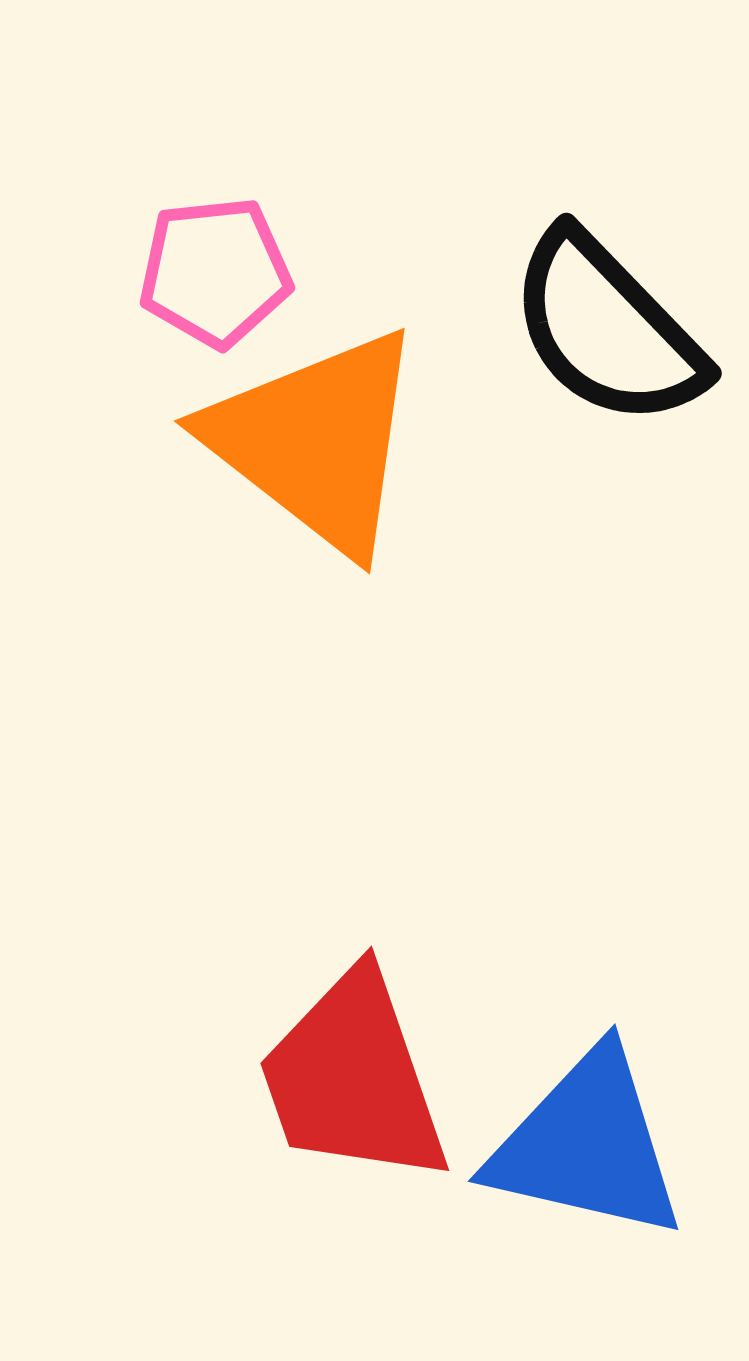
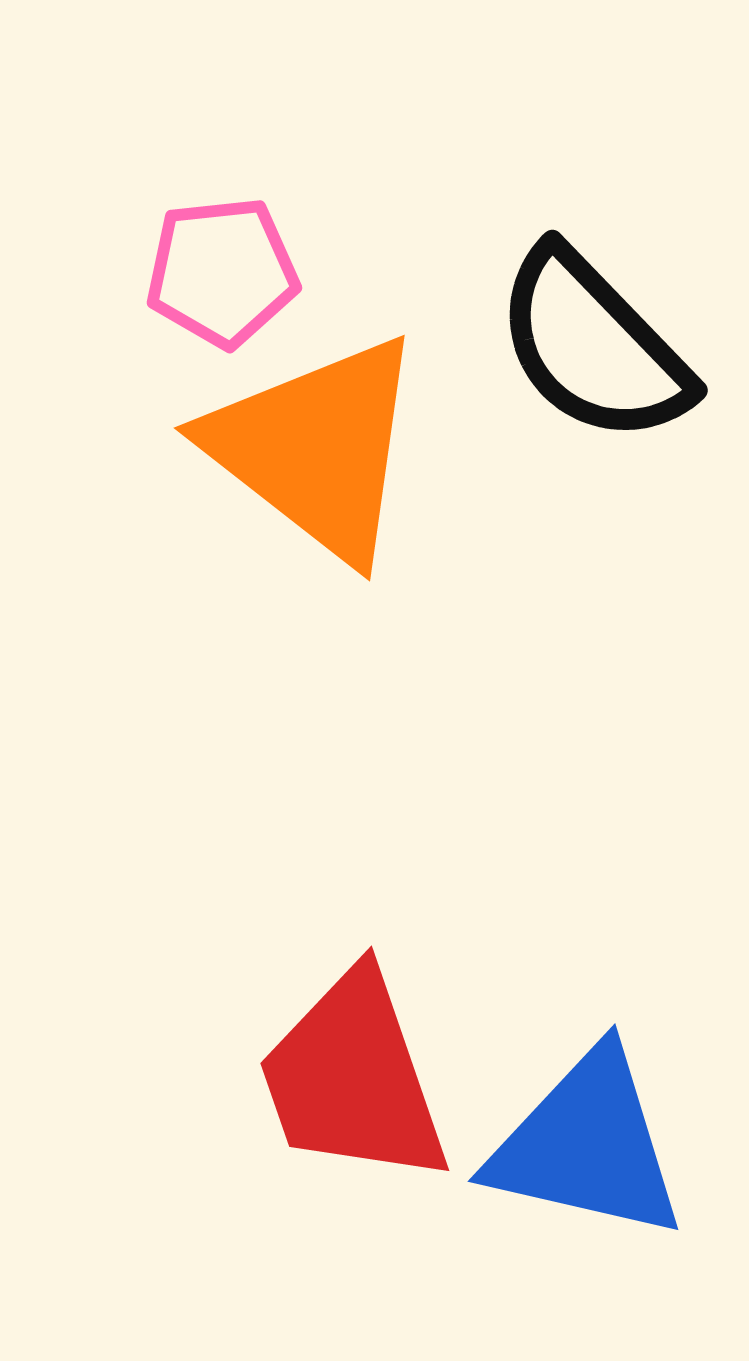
pink pentagon: moved 7 px right
black semicircle: moved 14 px left, 17 px down
orange triangle: moved 7 px down
